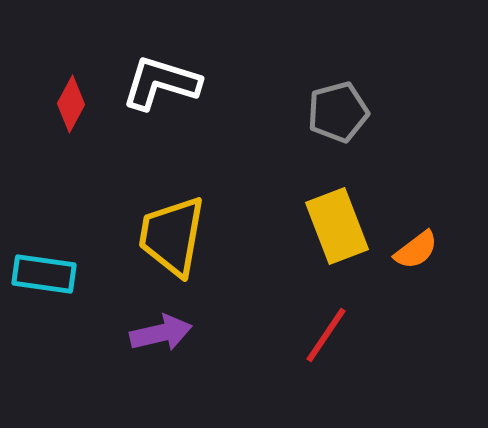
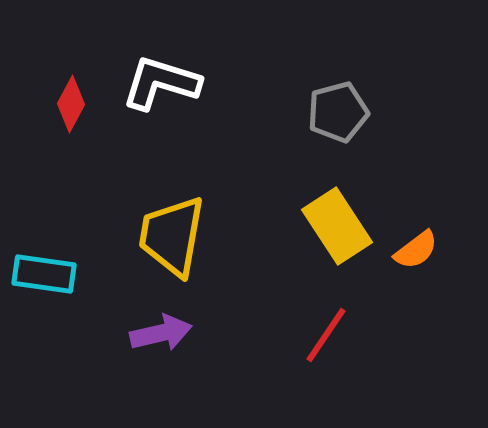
yellow rectangle: rotated 12 degrees counterclockwise
